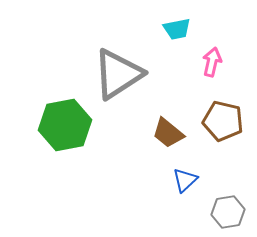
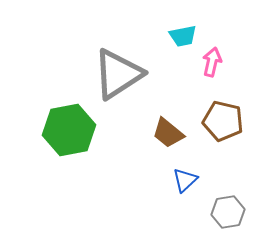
cyan trapezoid: moved 6 px right, 7 px down
green hexagon: moved 4 px right, 5 px down
